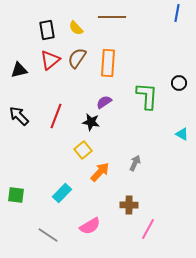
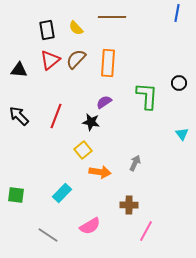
brown semicircle: moved 1 px left, 1 px down; rotated 10 degrees clockwise
black triangle: rotated 18 degrees clockwise
cyan triangle: rotated 24 degrees clockwise
orange arrow: rotated 55 degrees clockwise
pink line: moved 2 px left, 2 px down
